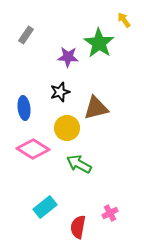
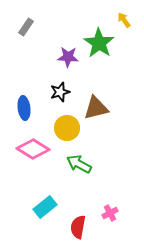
gray rectangle: moved 8 px up
